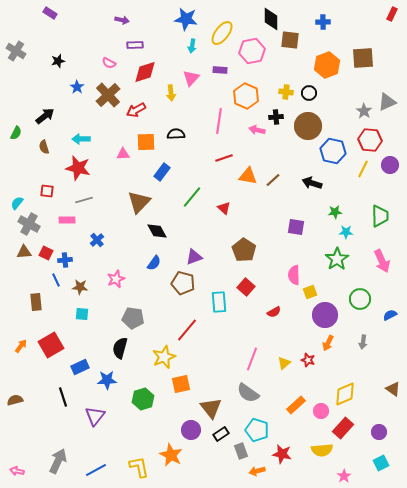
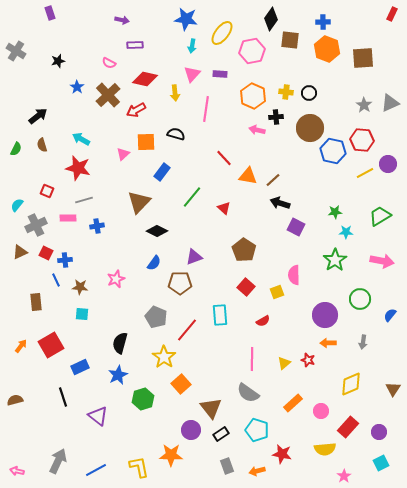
purple rectangle at (50, 13): rotated 40 degrees clockwise
black diamond at (271, 19): rotated 35 degrees clockwise
orange hexagon at (327, 65): moved 16 px up; rotated 20 degrees counterclockwise
purple rectangle at (220, 70): moved 4 px down
red diamond at (145, 72): moved 7 px down; rotated 30 degrees clockwise
pink triangle at (191, 78): moved 1 px right, 4 px up
yellow arrow at (171, 93): moved 4 px right
orange hexagon at (246, 96): moved 7 px right
gray triangle at (387, 102): moved 3 px right, 1 px down
gray star at (364, 111): moved 6 px up
black arrow at (45, 116): moved 7 px left
pink line at (219, 121): moved 13 px left, 12 px up
brown circle at (308, 126): moved 2 px right, 2 px down
green semicircle at (16, 133): moved 16 px down
black semicircle at (176, 134): rotated 18 degrees clockwise
cyan arrow at (81, 139): rotated 30 degrees clockwise
red hexagon at (370, 140): moved 8 px left
brown semicircle at (44, 147): moved 2 px left, 2 px up
pink triangle at (123, 154): rotated 40 degrees counterclockwise
red line at (224, 158): rotated 66 degrees clockwise
purple circle at (390, 165): moved 2 px left, 1 px up
yellow line at (363, 169): moved 2 px right, 4 px down; rotated 36 degrees clockwise
black arrow at (312, 183): moved 32 px left, 20 px down
red square at (47, 191): rotated 16 degrees clockwise
cyan semicircle at (17, 203): moved 2 px down
green trapezoid at (380, 216): rotated 120 degrees counterclockwise
pink rectangle at (67, 220): moved 1 px right, 2 px up
gray cross at (29, 224): moved 7 px right, 1 px down; rotated 35 degrees clockwise
purple square at (296, 227): rotated 18 degrees clockwise
black diamond at (157, 231): rotated 35 degrees counterclockwise
blue cross at (97, 240): moved 14 px up; rotated 32 degrees clockwise
brown triangle at (24, 252): moved 4 px left; rotated 21 degrees counterclockwise
green star at (337, 259): moved 2 px left, 1 px down
pink arrow at (382, 261): rotated 55 degrees counterclockwise
brown pentagon at (183, 283): moved 3 px left; rotated 15 degrees counterclockwise
yellow square at (310, 292): moved 33 px left
cyan rectangle at (219, 302): moved 1 px right, 13 px down
red semicircle at (274, 312): moved 11 px left, 9 px down
blue semicircle at (390, 315): rotated 24 degrees counterclockwise
gray pentagon at (133, 318): moved 23 px right, 1 px up; rotated 15 degrees clockwise
orange arrow at (328, 343): rotated 63 degrees clockwise
black semicircle at (120, 348): moved 5 px up
yellow star at (164, 357): rotated 15 degrees counterclockwise
pink line at (252, 359): rotated 20 degrees counterclockwise
blue star at (107, 380): moved 11 px right, 5 px up; rotated 24 degrees counterclockwise
orange square at (181, 384): rotated 30 degrees counterclockwise
brown triangle at (393, 389): rotated 28 degrees clockwise
yellow diamond at (345, 394): moved 6 px right, 10 px up
orange rectangle at (296, 405): moved 3 px left, 2 px up
purple triangle at (95, 416): moved 3 px right; rotated 30 degrees counterclockwise
red rectangle at (343, 428): moved 5 px right, 1 px up
yellow semicircle at (322, 450): moved 3 px right, 1 px up
gray rectangle at (241, 451): moved 14 px left, 15 px down
orange star at (171, 455): rotated 25 degrees counterclockwise
